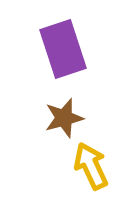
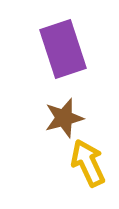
yellow arrow: moved 3 px left, 3 px up
